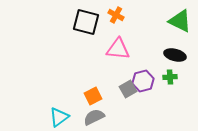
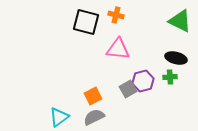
orange cross: rotated 14 degrees counterclockwise
black ellipse: moved 1 px right, 3 px down
